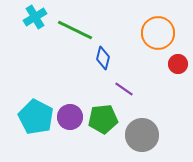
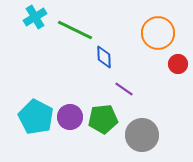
blue diamond: moved 1 px right, 1 px up; rotated 15 degrees counterclockwise
